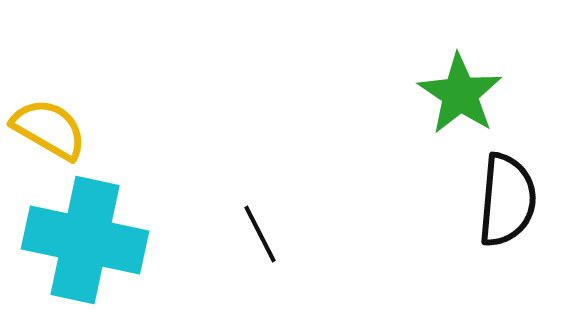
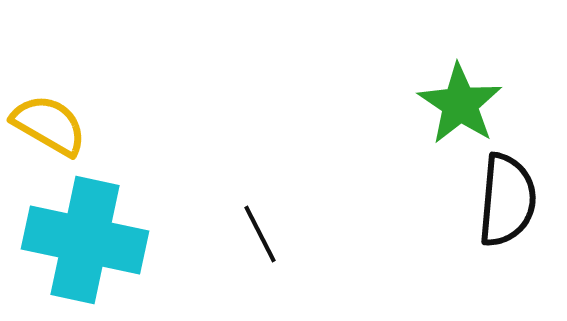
green star: moved 10 px down
yellow semicircle: moved 4 px up
